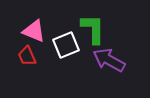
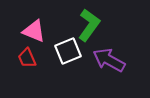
green L-shape: moved 4 px left, 4 px up; rotated 36 degrees clockwise
white square: moved 2 px right, 6 px down
red trapezoid: moved 2 px down
